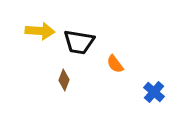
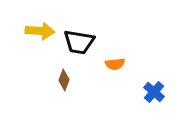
orange semicircle: rotated 60 degrees counterclockwise
